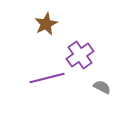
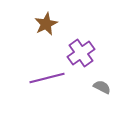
purple cross: moved 1 px right, 2 px up
